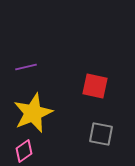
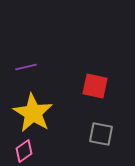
yellow star: rotated 18 degrees counterclockwise
